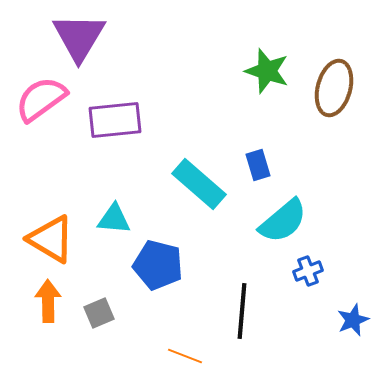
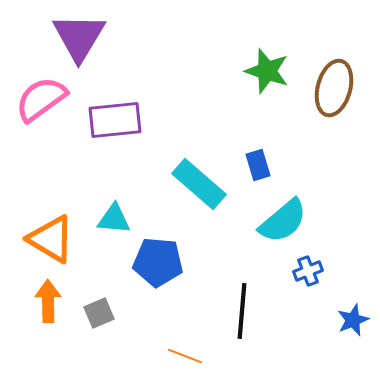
blue pentagon: moved 3 px up; rotated 9 degrees counterclockwise
